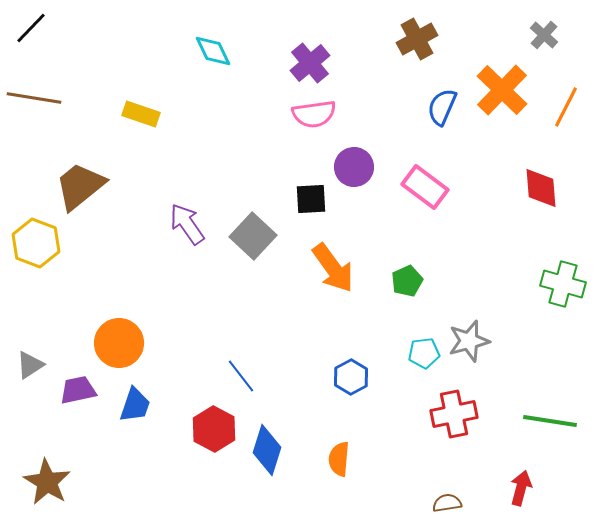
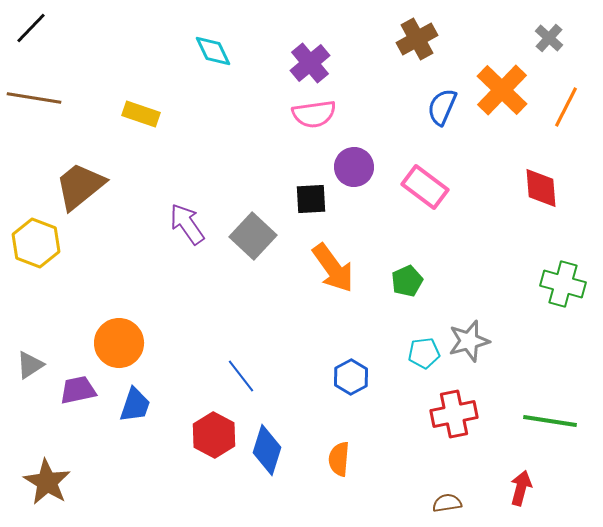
gray cross: moved 5 px right, 3 px down
red hexagon: moved 6 px down
